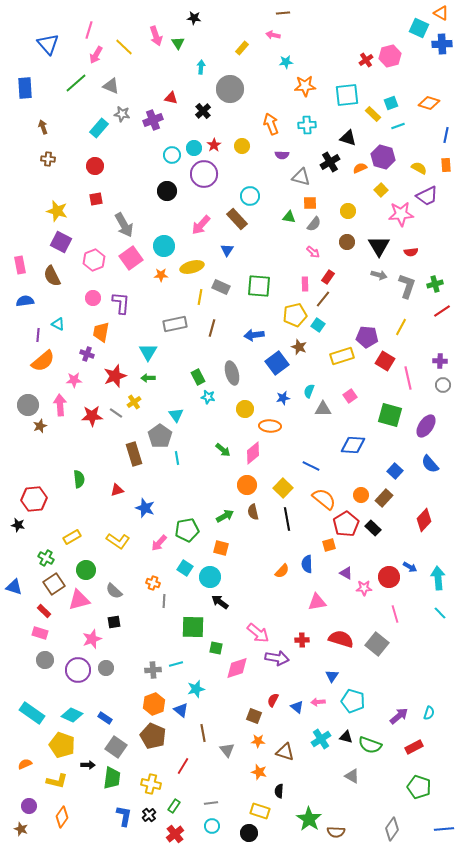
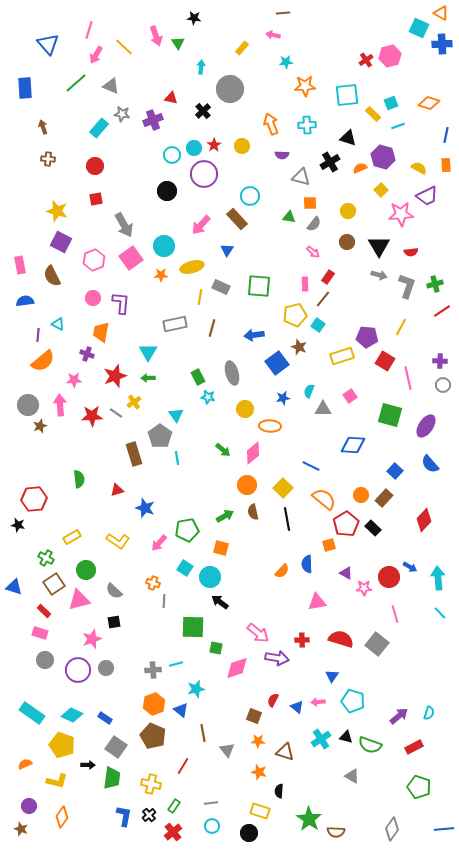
red cross at (175, 834): moved 2 px left, 2 px up
